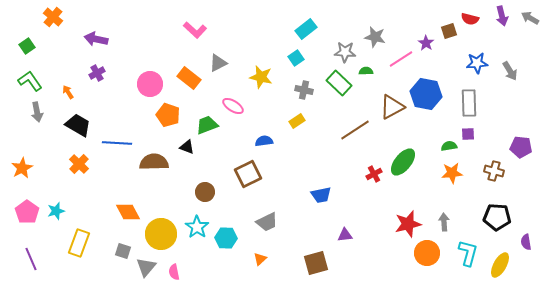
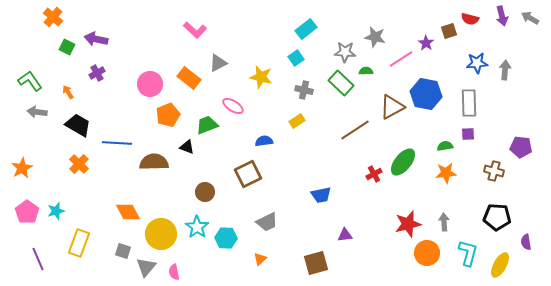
green square at (27, 46): moved 40 px right, 1 px down; rotated 28 degrees counterclockwise
gray arrow at (510, 71): moved 5 px left, 1 px up; rotated 144 degrees counterclockwise
green rectangle at (339, 83): moved 2 px right
gray arrow at (37, 112): rotated 108 degrees clockwise
orange pentagon at (168, 115): rotated 30 degrees clockwise
green semicircle at (449, 146): moved 4 px left
orange star at (452, 173): moved 6 px left
purple line at (31, 259): moved 7 px right
